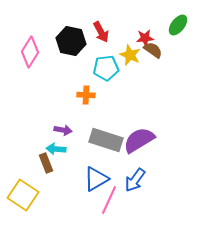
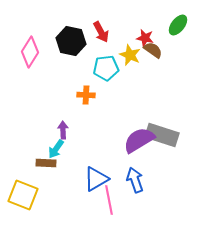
red star: rotated 18 degrees clockwise
purple arrow: rotated 102 degrees counterclockwise
gray rectangle: moved 56 px right, 5 px up
cyan arrow: rotated 60 degrees counterclockwise
brown rectangle: rotated 66 degrees counterclockwise
blue arrow: rotated 125 degrees clockwise
yellow square: rotated 12 degrees counterclockwise
pink line: rotated 36 degrees counterclockwise
